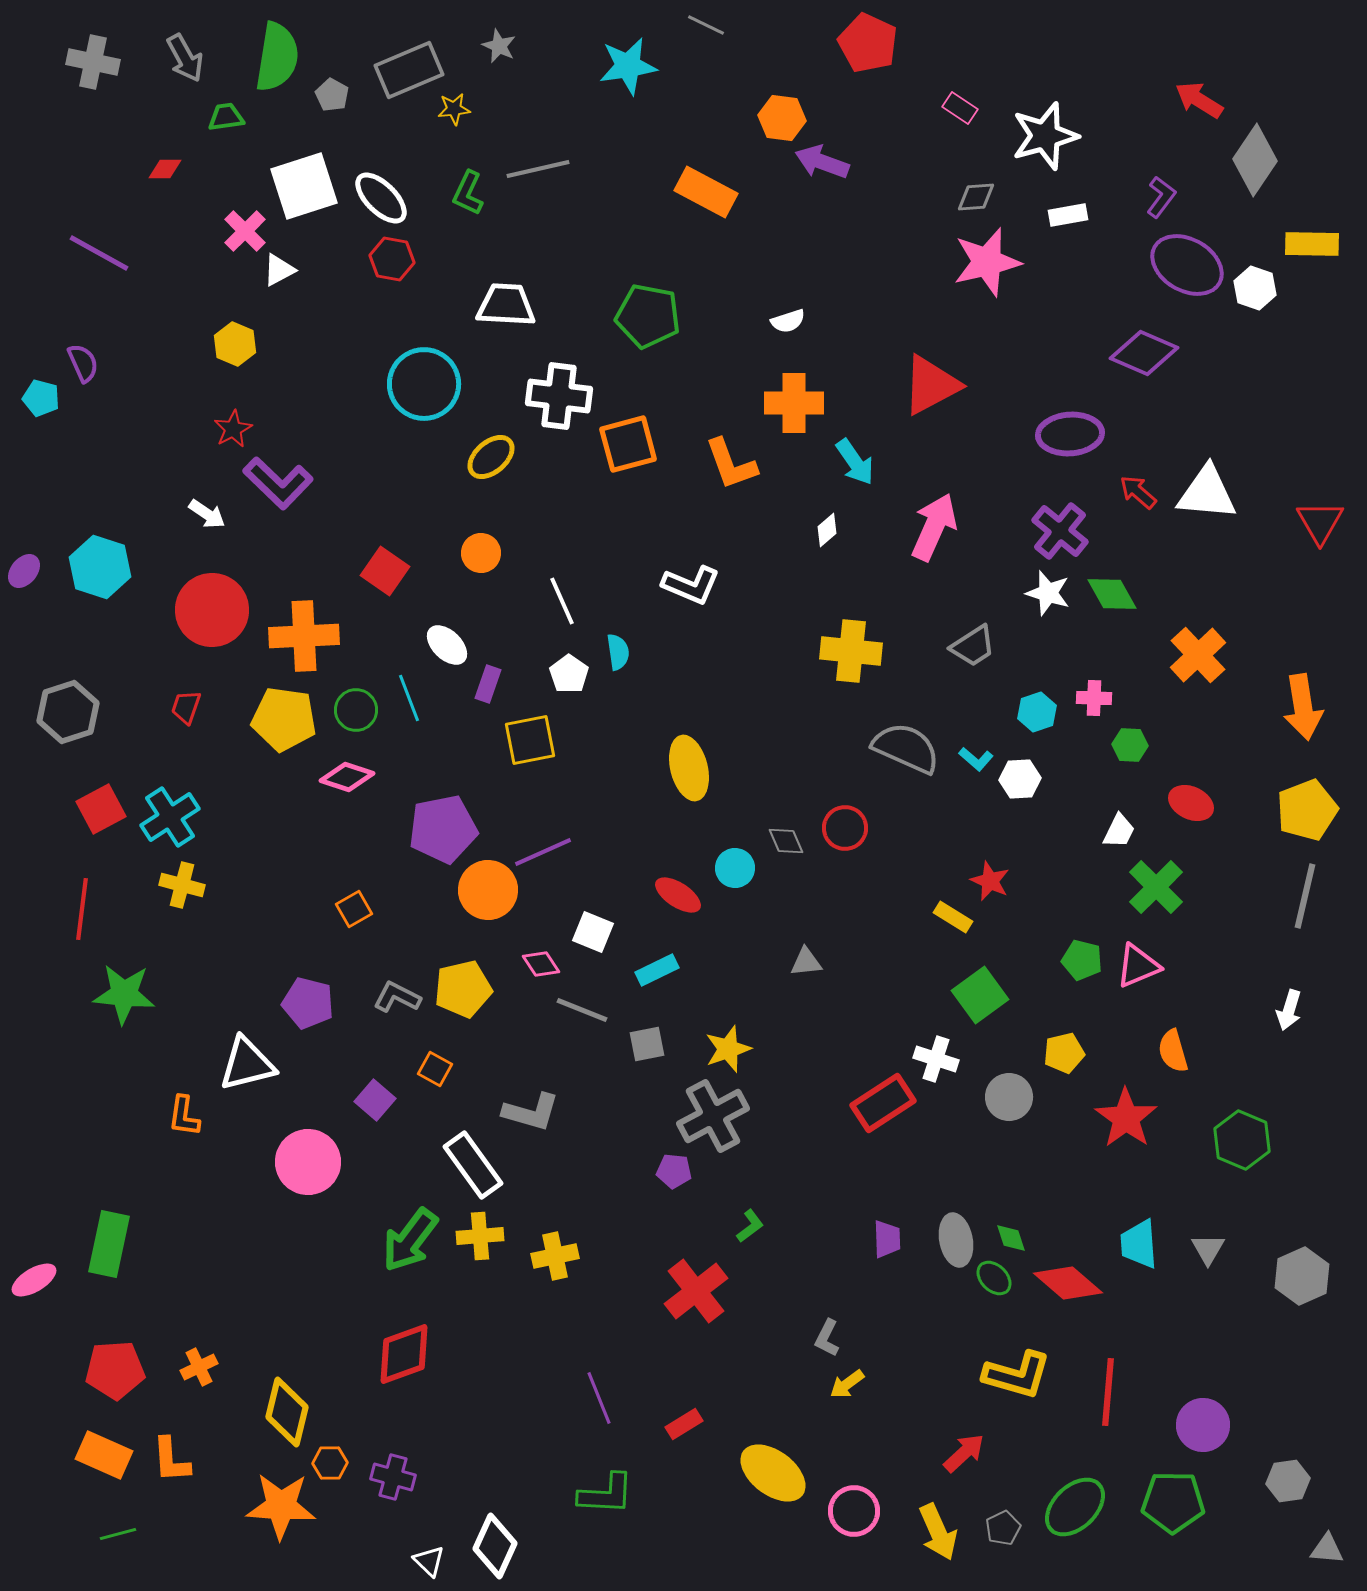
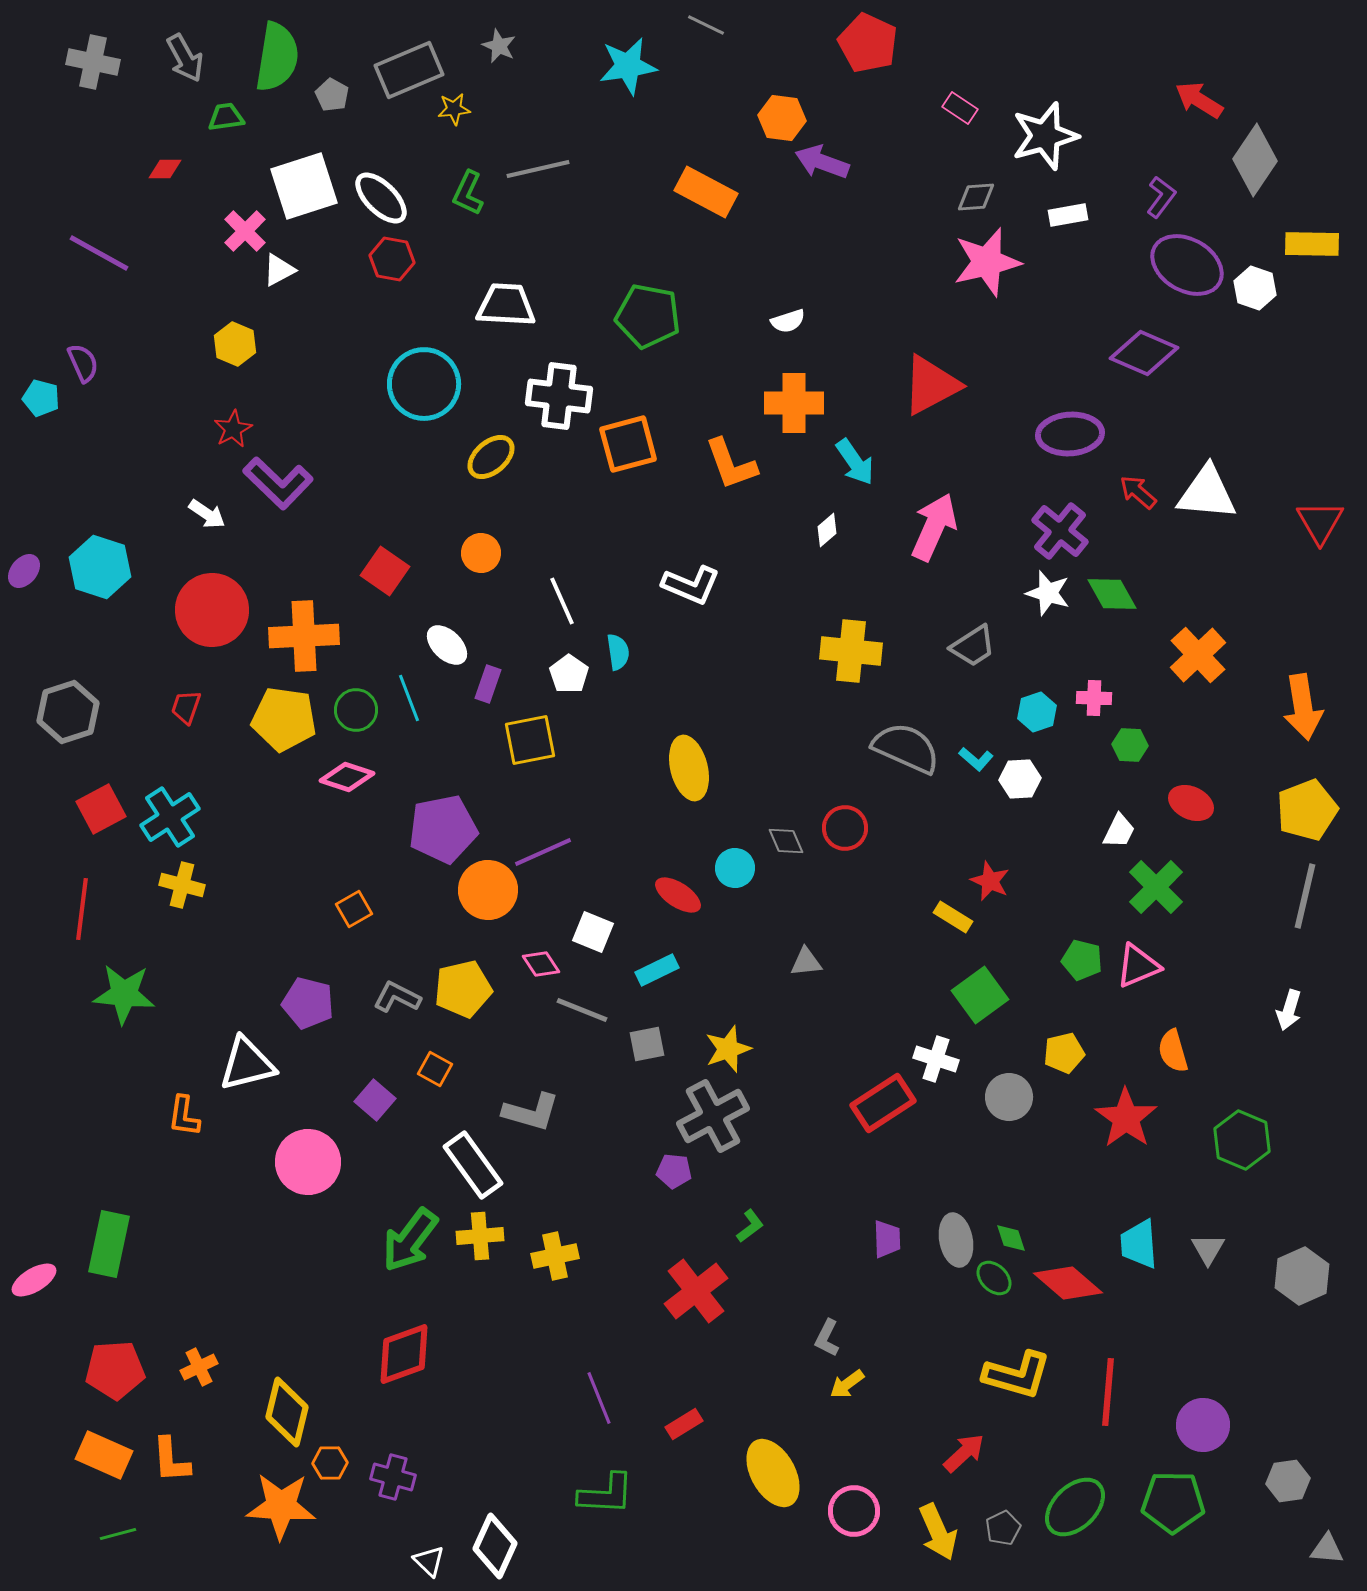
yellow ellipse at (773, 1473): rotated 24 degrees clockwise
